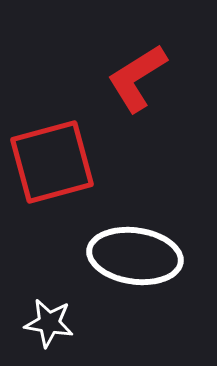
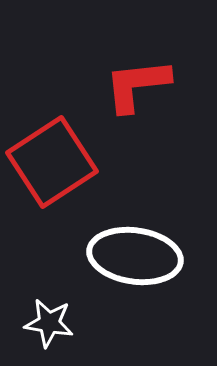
red L-shape: moved 7 px down; rotated 26 degrees clockwise
red square: rotated 18 degrees counterclockwise
